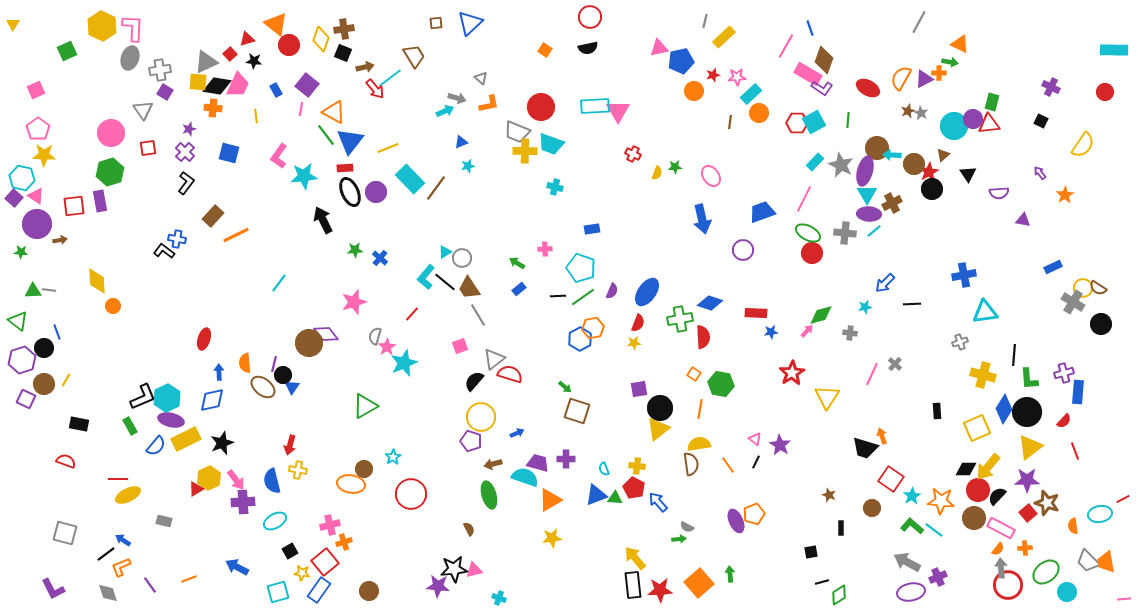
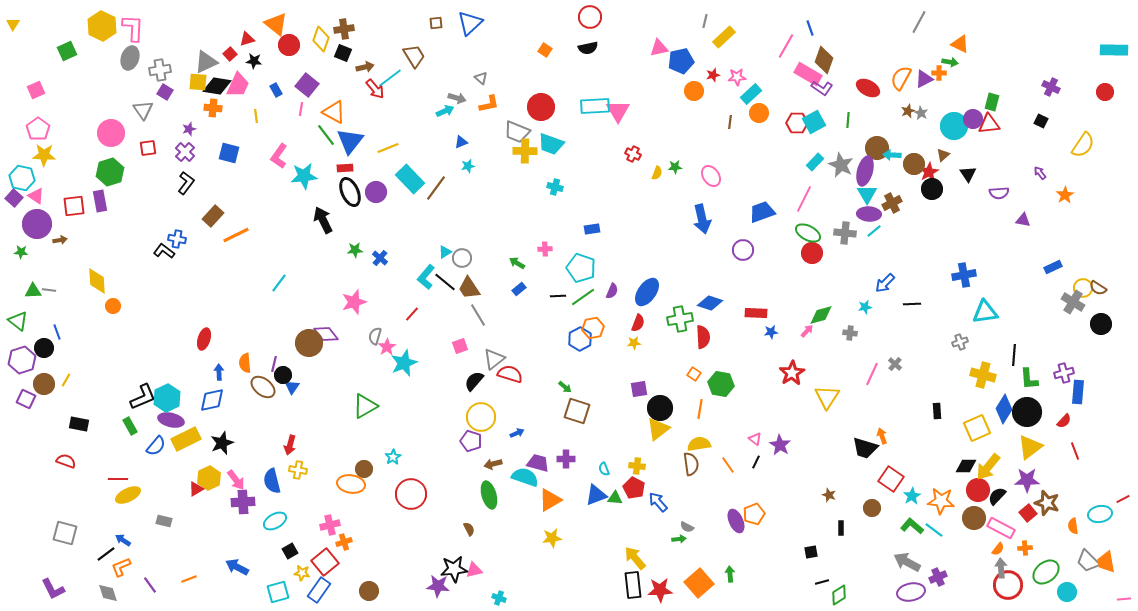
black diamond at (966, 469): moved 3 px up
